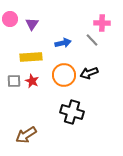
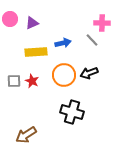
purple triangle: moved 1 px up; rotated 32 degrees clockwise
yellow rectangle: moved 5 px right, 5 px up
